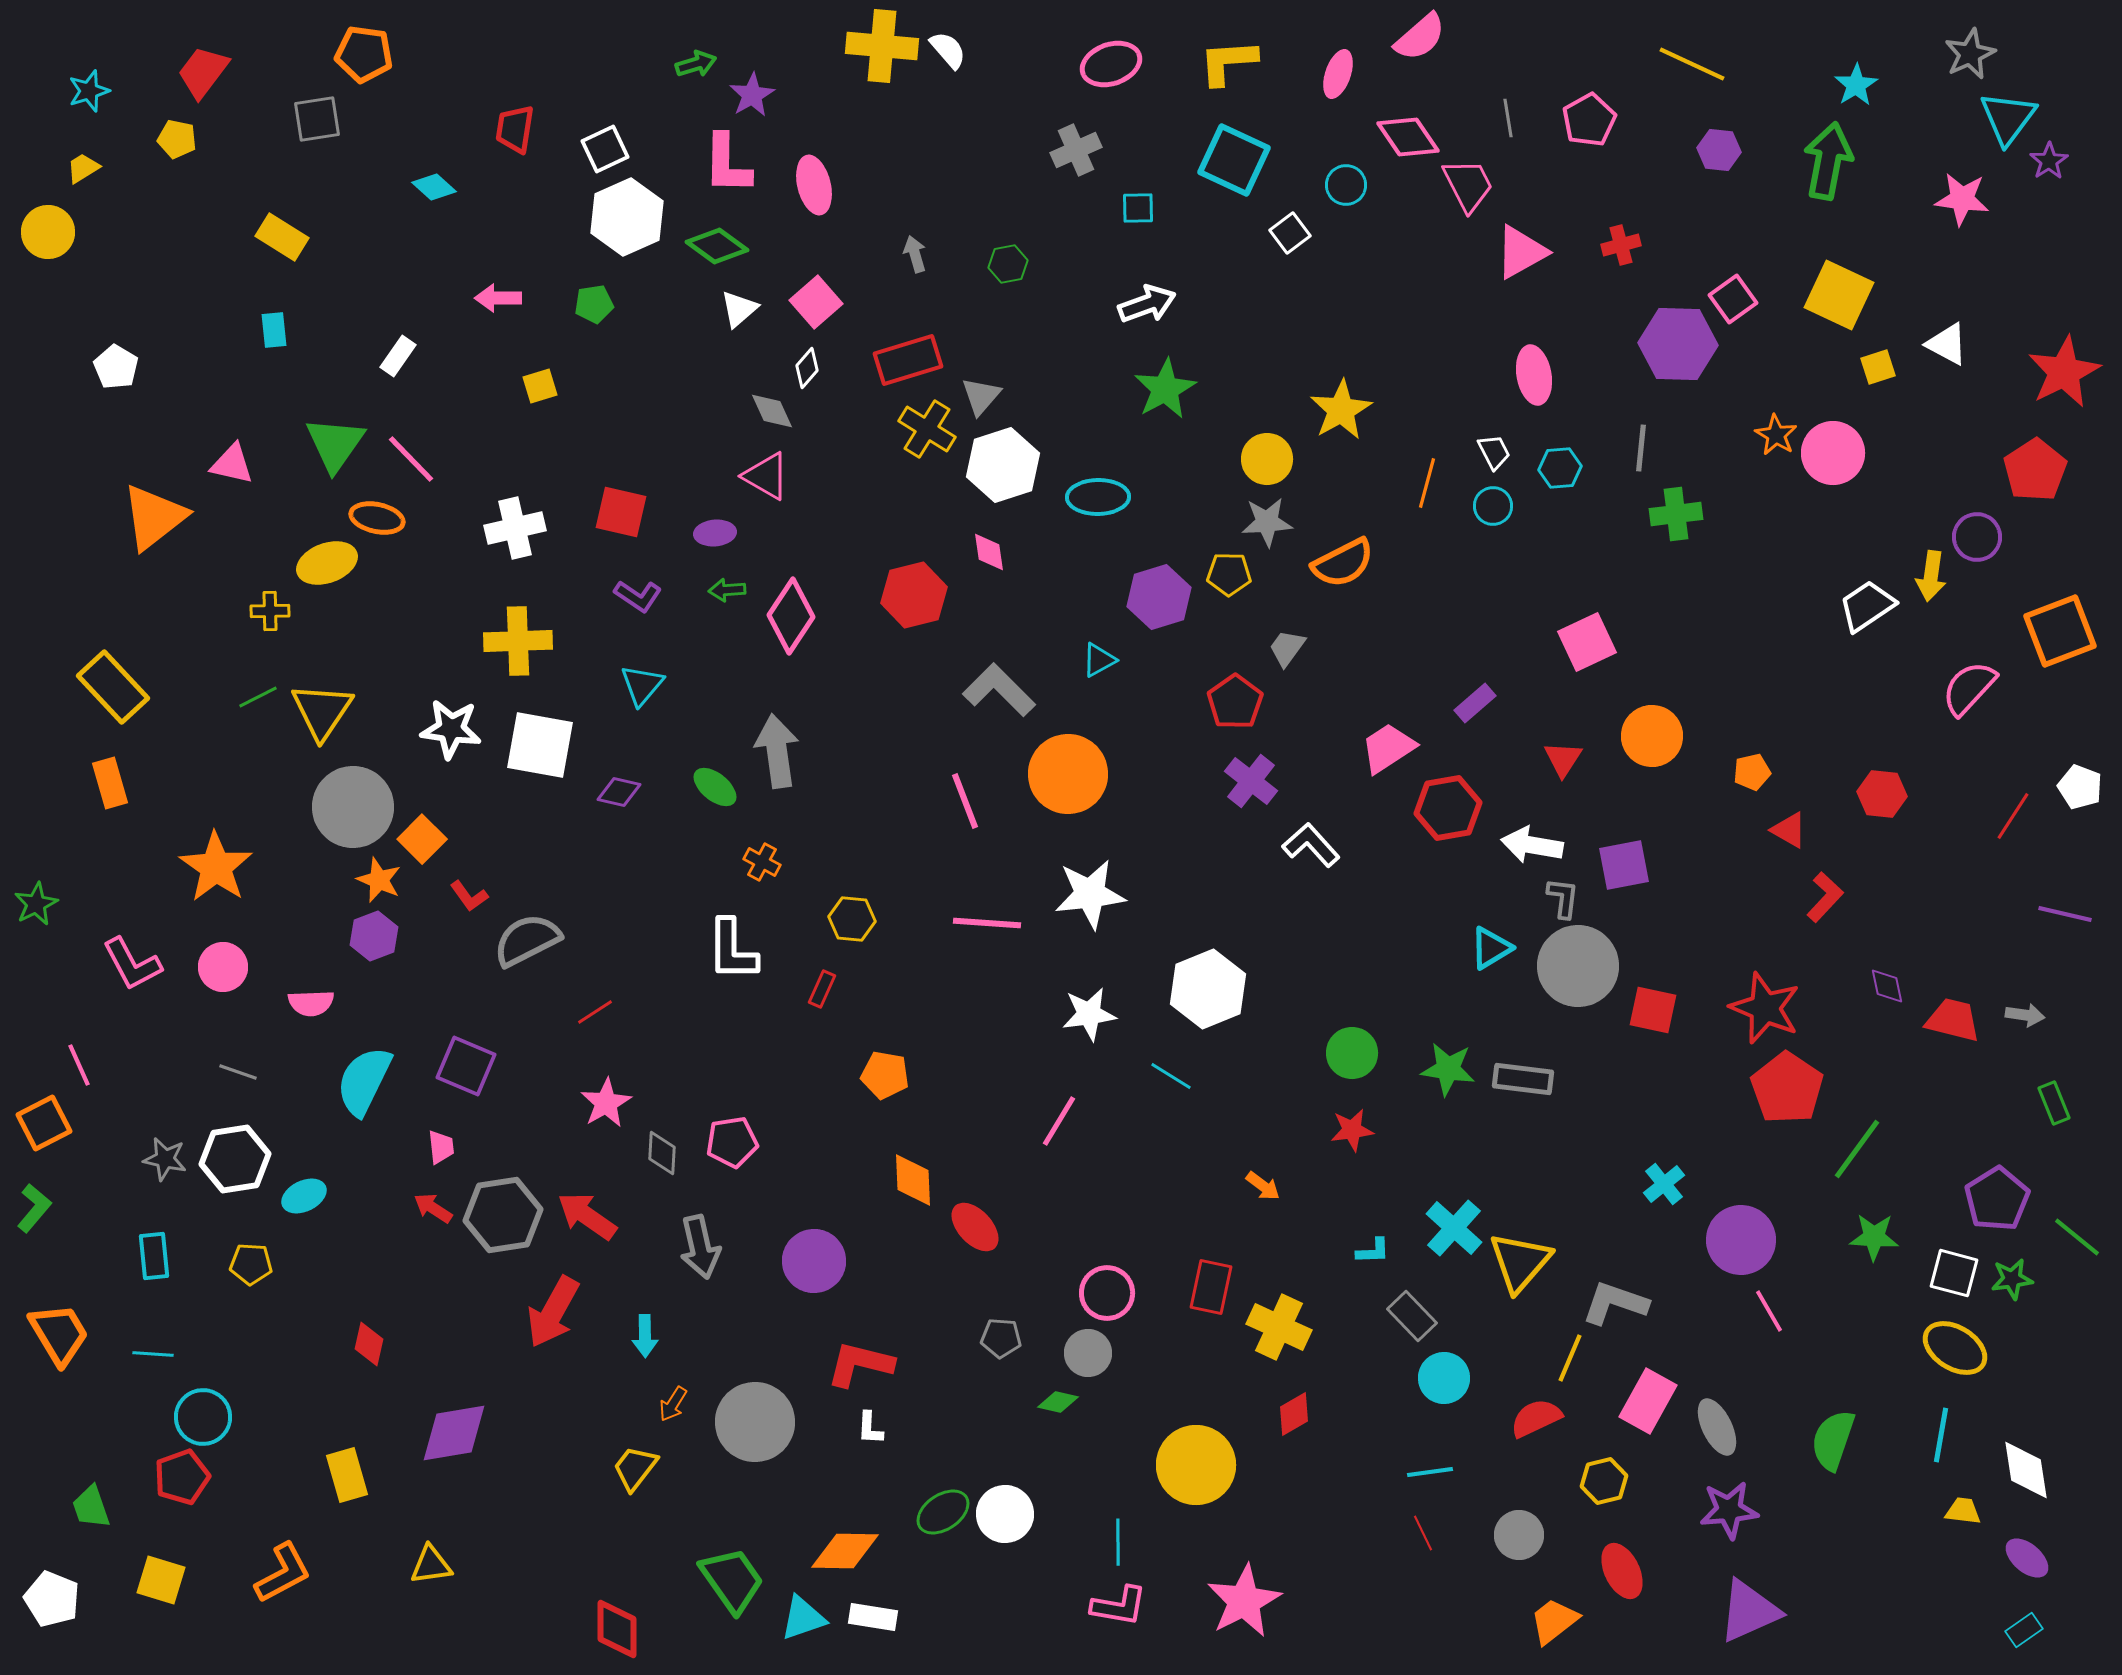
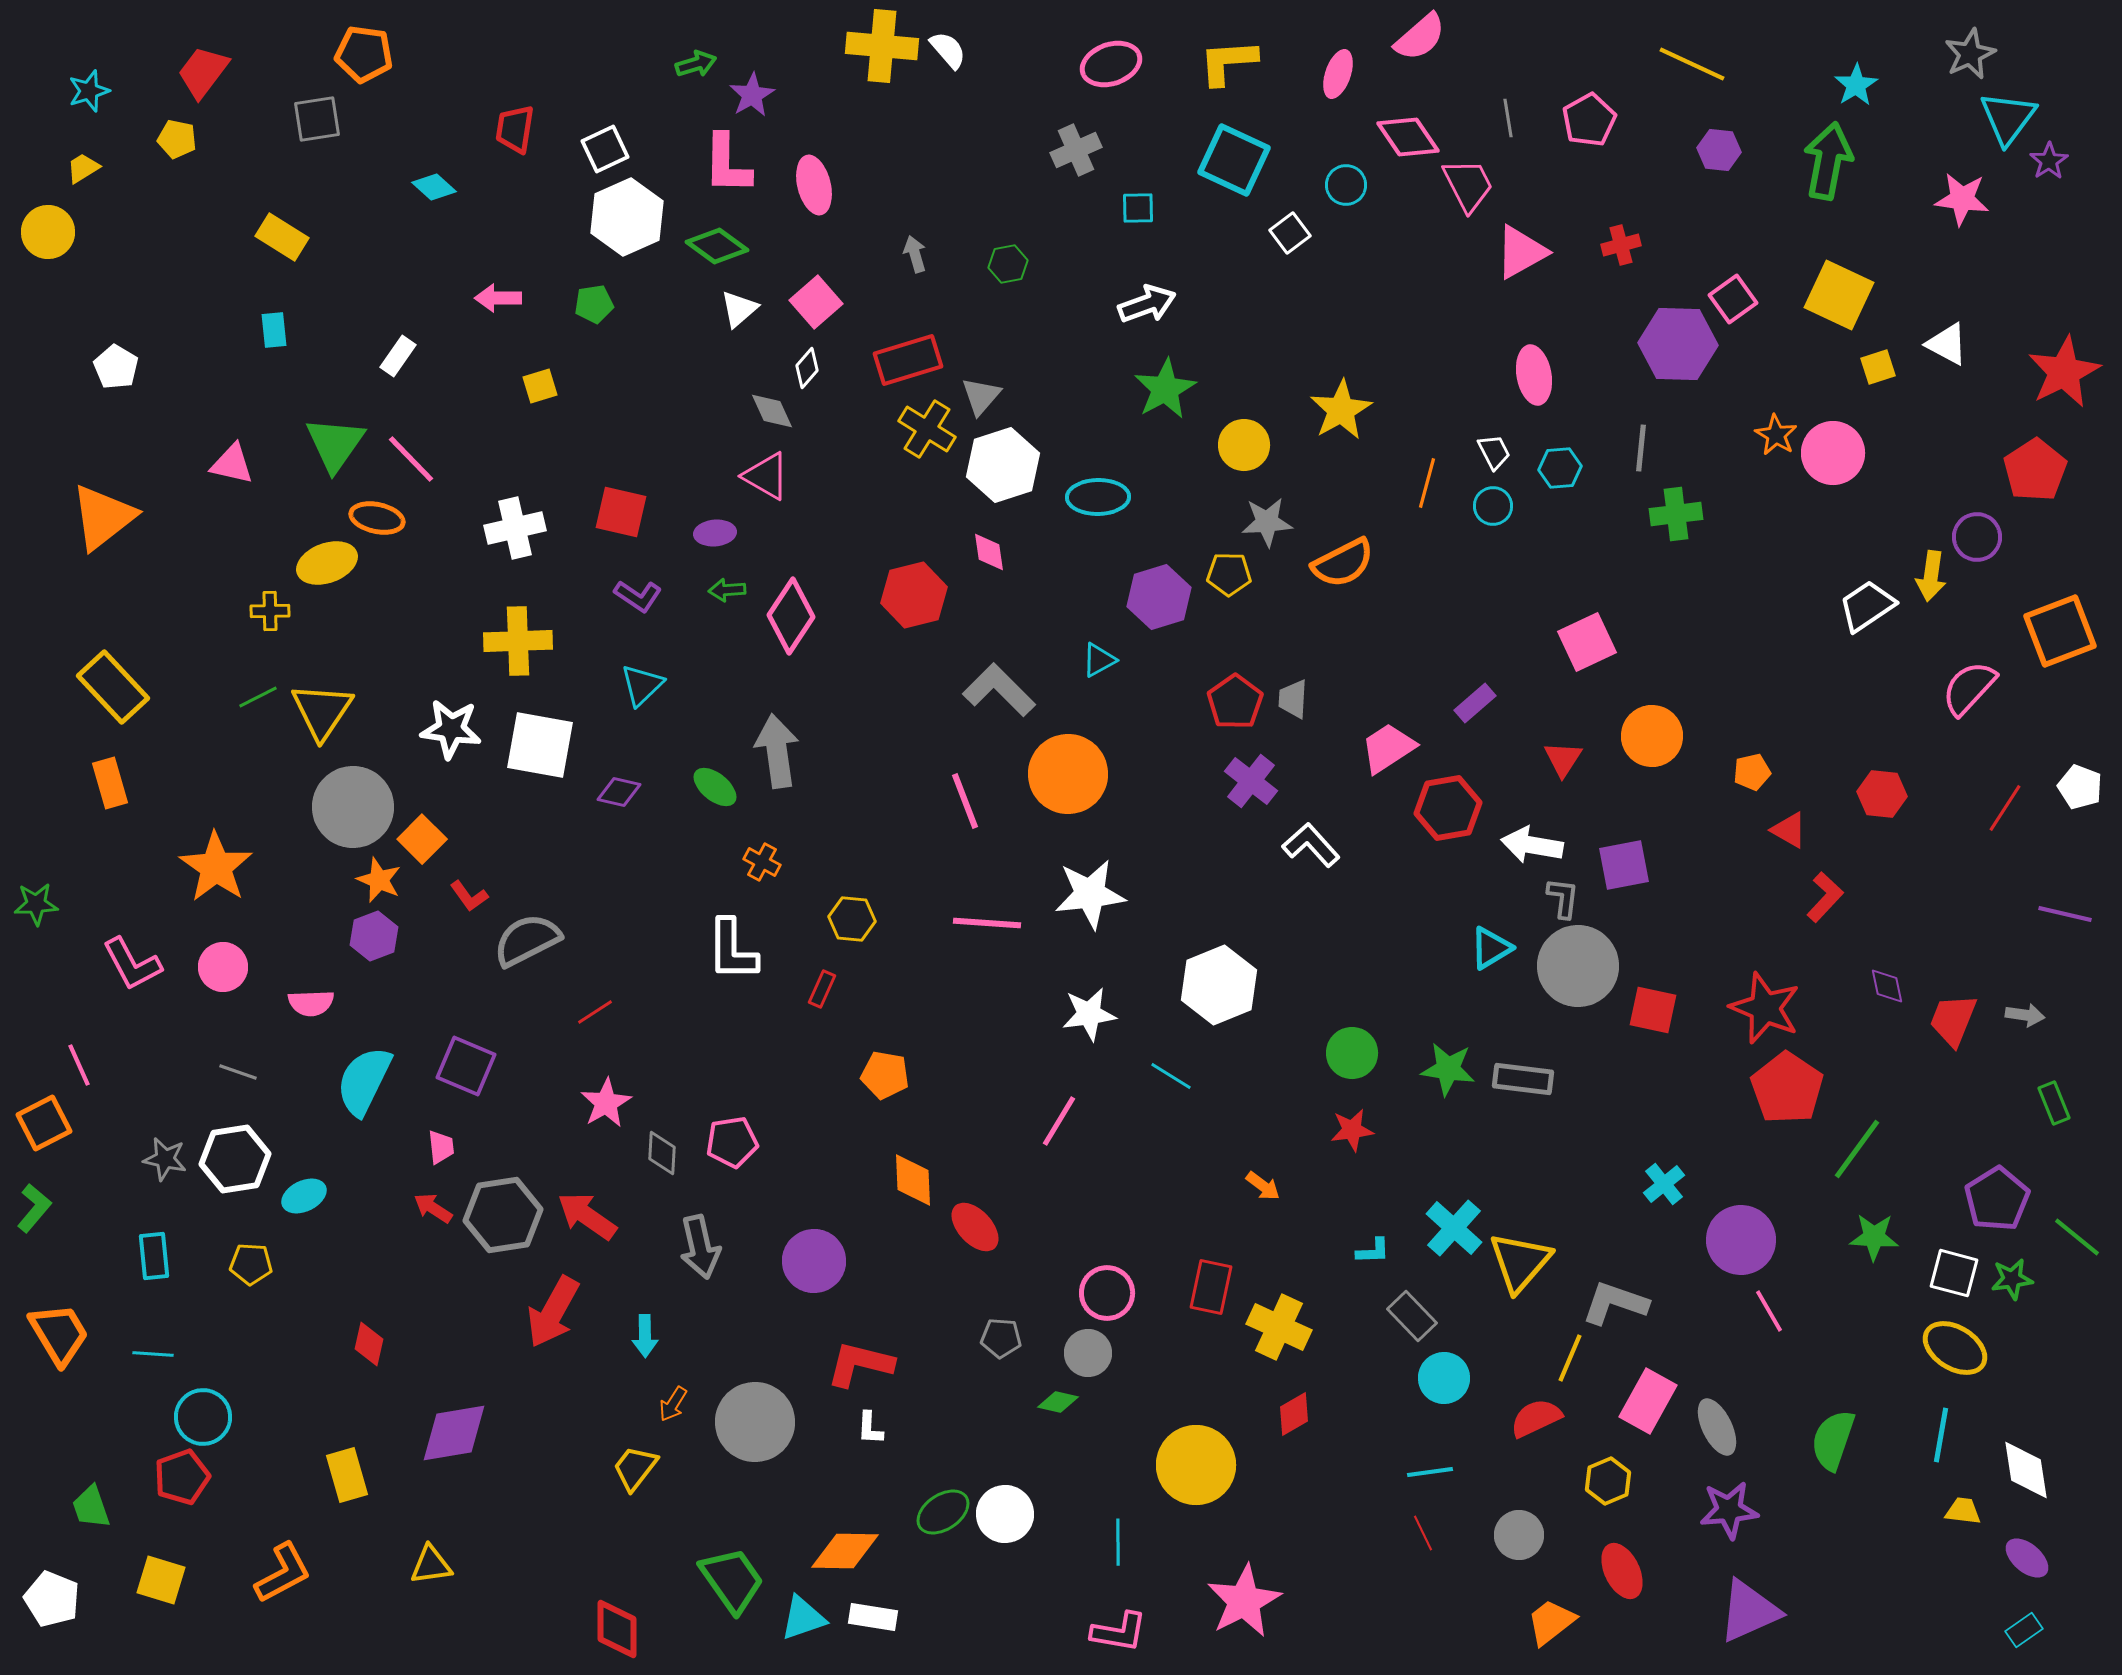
yellow circle at (1267, 459): moved 23 px left, 14 px up
orange triangle at (154, 517): moved 51 px left
gray trapezoid at (1287, 648): moved 6 px right, 51 px down; rotated 33 degrees counterclockwise
cyan triangle at (642, 685): rotated 6 degrees clockwise
red line at (2013, 816): moved 8 px left, 8 px up
green star at (36, 904): rotated 24 degrees clockwise
white hexagon at (1208, 989): moved 11 px right, 4 px up
red trapezoid at (1953, 1020): rotated 82 degrees counterclockwise
yellow hexagon at (1604, 1481): moved 4 px right; rotated 9 degrees counterclockwise
pink L-shape at (1119, 1606): moved 26 px down
orange trapezoid at (1554, 1621): moved 3 px left, 1 px down
